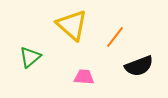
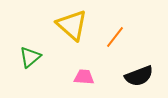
black semicircle: moved 10 px down
